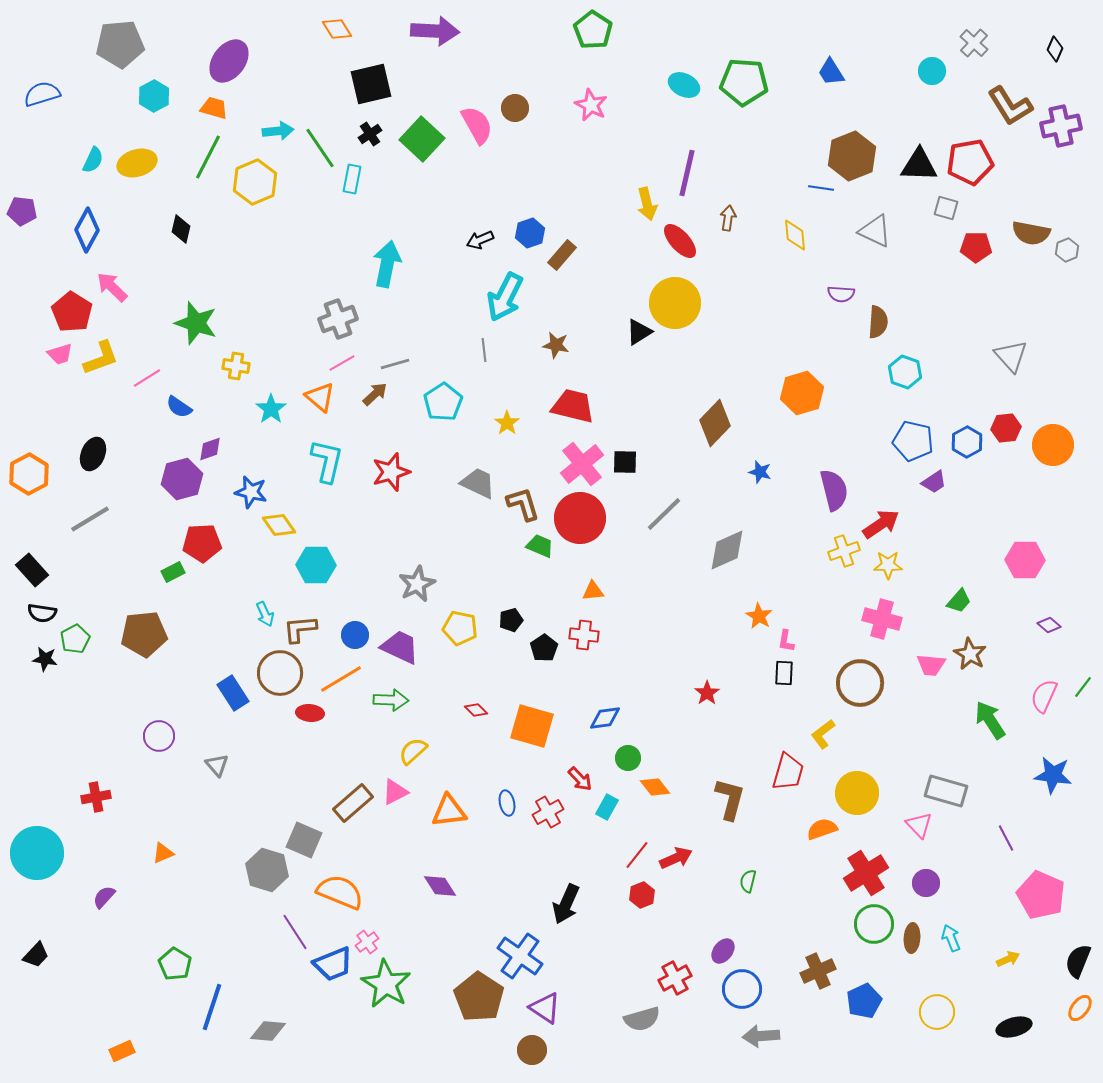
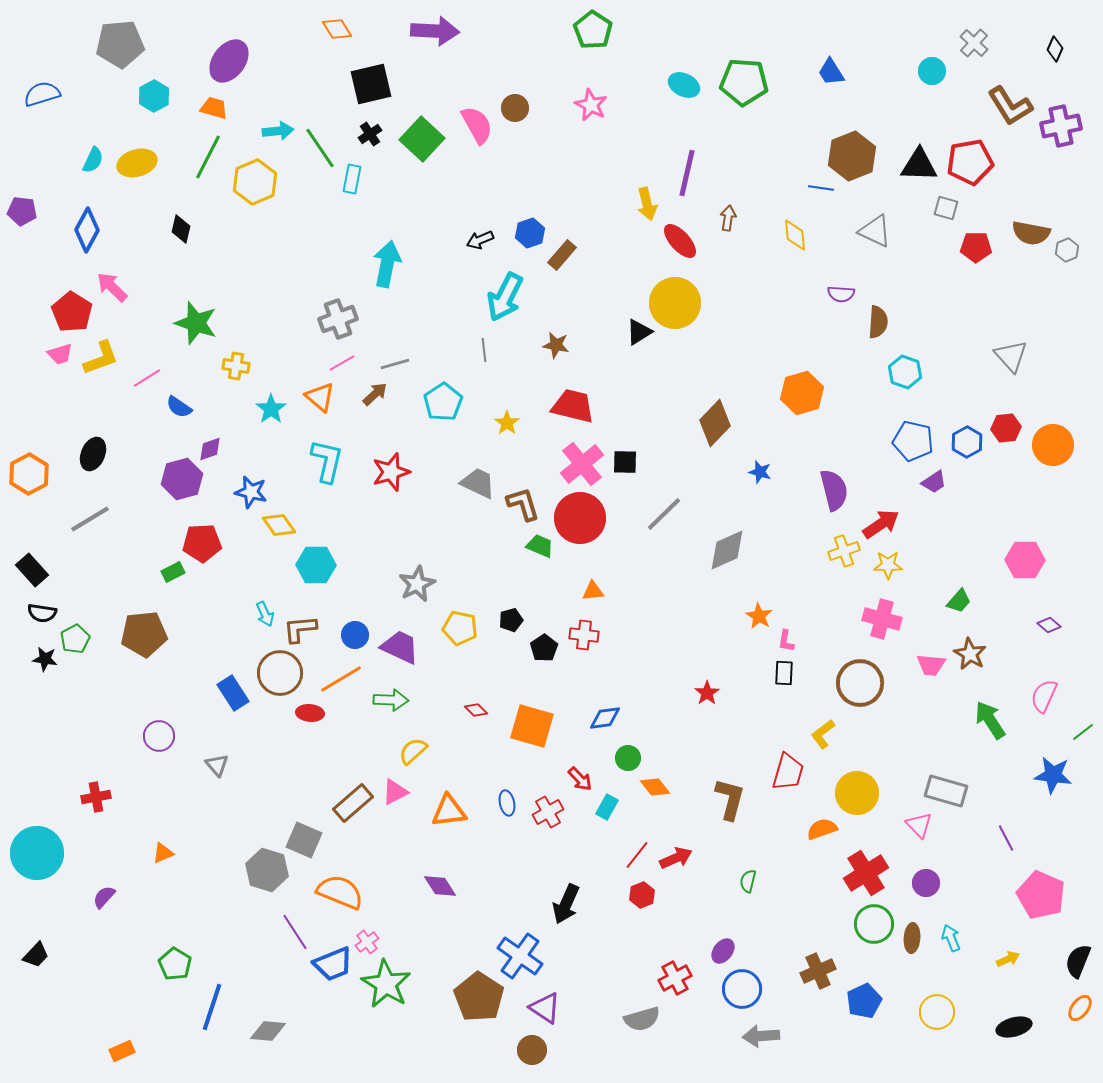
green line at (1083, 687): moved 45 px down; rotated 15 degrees clockwise
